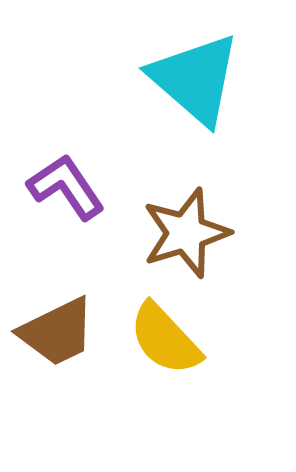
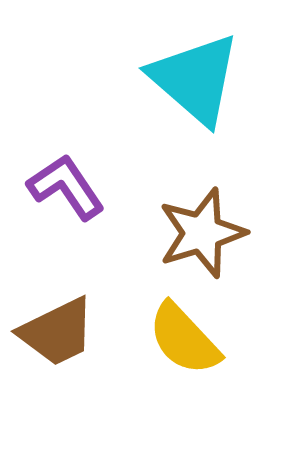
brown star: moved 16 px right
yellow semicircle: moved 19 px right
